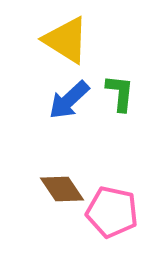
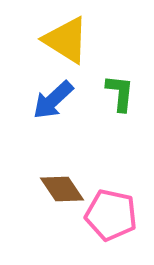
blue arrow: moved 16 px left
pink pentagon: moved 1 px left, 3 px down
